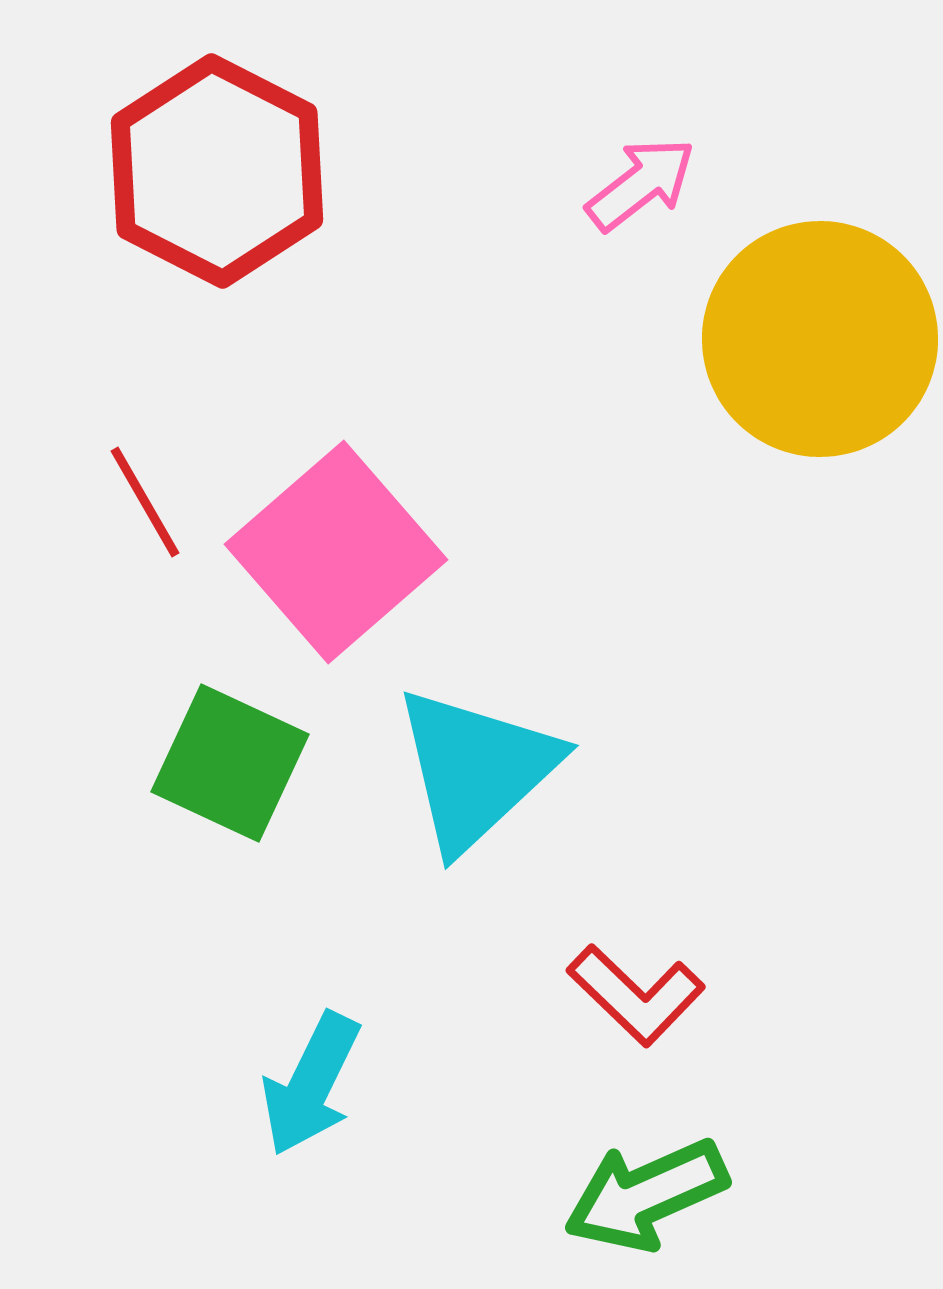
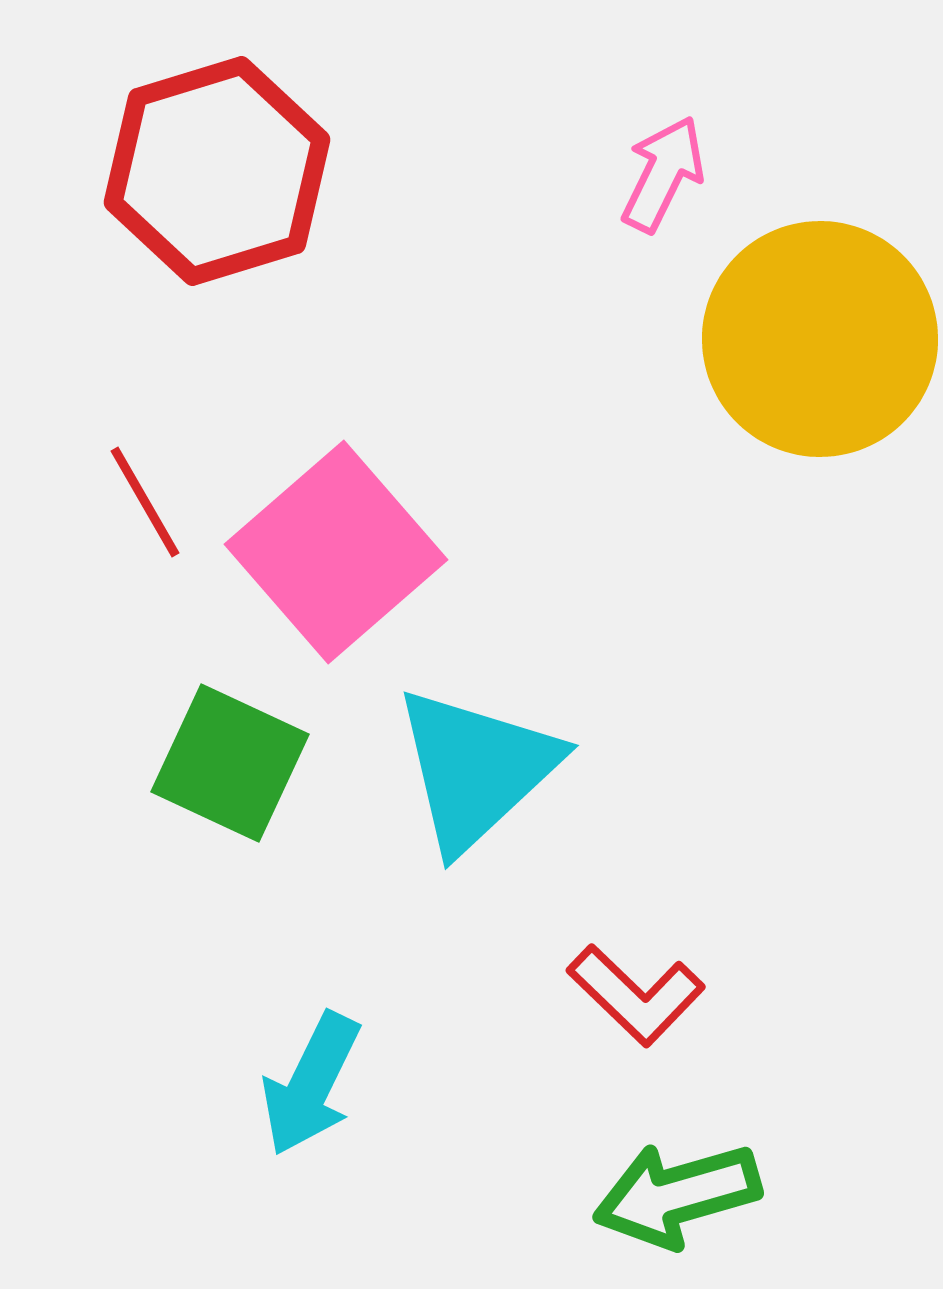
red hexagon: rotated 16 degrees clockwise
pink arrow: moved 22 px right, 10 px up; rotated 26 degrees counterclockwise
green arrow: moved 31 px right; rotated 8 degrees clockwise
